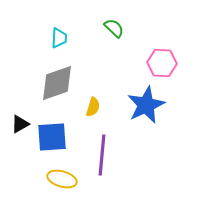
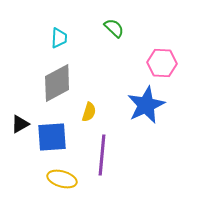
gray diamond: rotated 9 degrees counterclockwise
yellow semicircle: moved 4 px left, 5 px down
